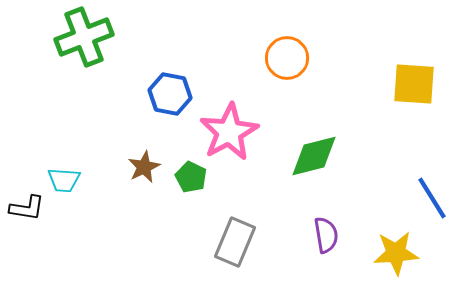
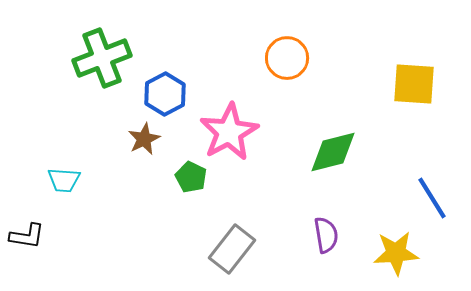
green cross: moved 18 px right, 21 px down
blue hexagon: moved 5 px left; rotated 21 degrees clockwise
green diamond: moved 19 px right, 4 px up
brown star: moved 28 px up
black L-shape: moved 28 px down
gray rectangle: moved 3 px left, 7 px down; rotated 15 degrees clockwise
